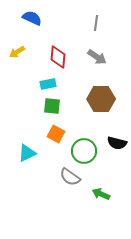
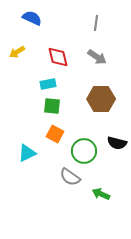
red diamond: rotated 20 degrees counterclockwise
orange square: moved 1 px left
